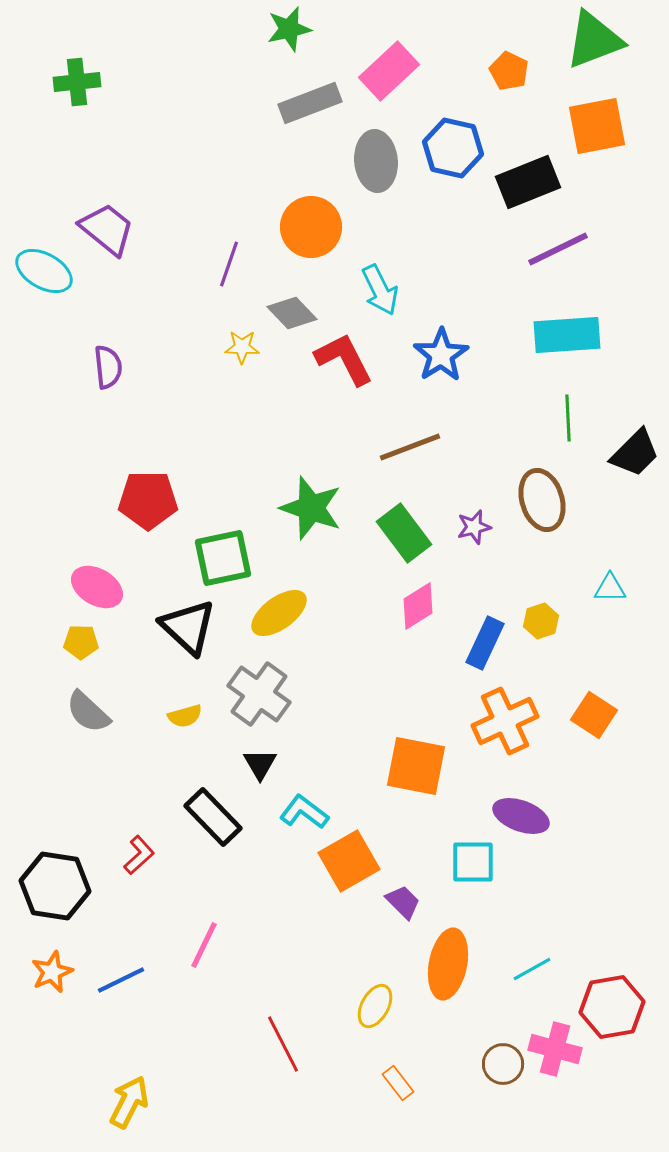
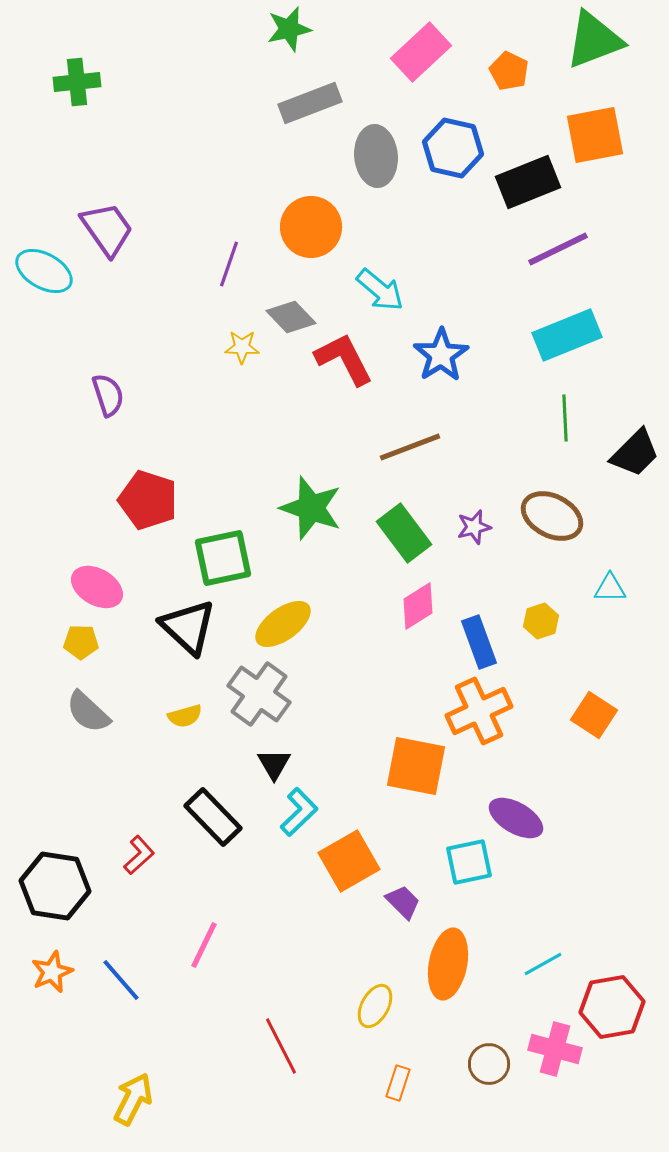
pink rectangle at (389, 71): moved 32 px right, 19 px up
orange square at (597, 126): moved 2 px left, 9 px down
gray ellipse at (376, 161): moved 5 px up
purple trapezoid at (107, 229): rotated 16 degrees clockwise
cyan arrow at (380, 290): rotated 24 degrees counterclockwise
gray diamond at (292, 313): moved 1 px left, 4 px down
cyan rectangle at (567, 335): rotated 18 degrees counterclockwise
purple semicircle at (108, 367): moved 28 px down; rotated 12 degrees counterclockwise
green line at (568, 418): moved 3 px left
red pentagon at (148, 500): rotated 18 degrees clockwise
brown ellipse at (542, 500): moved 10 px right, 16 px down; rotated 46 degrees counterclockwise
yellow ellipse at (279, 613): moved 4 px right, 11 px down
blue rectangle at (485, 643): moved 6 px left, 1 px up; rotated 45 degrees counterclockwise
orange cross at (505, 721): moved 26 px left, 10 px up
black triangle at (260, 764): moved 14 px right
cyan L-shape at (304, 812): moved 5 px left; rotated 99 degrees clockwise
purple ellipse at (521, 816): moved 5 px left, 2 px down; rotated 10 degrees clockwise
cyan square at (473, 862): moved 4 px left; rotated 12 degrees counterclockwise
cyan line at (532, 969): moved 11 px right, 5 px up
blue line at (121, 980): rotated 75 degrees clockwise
red line at (283, 1044): moved 2 px left, 2 px down
brown circle at (503, 1064): moved 14 px left
orange rectangle at (398, 1083): rotated 56 degrees clockwise
yellow arrow at (129, 1102): moved 4 px right, 3 px up
